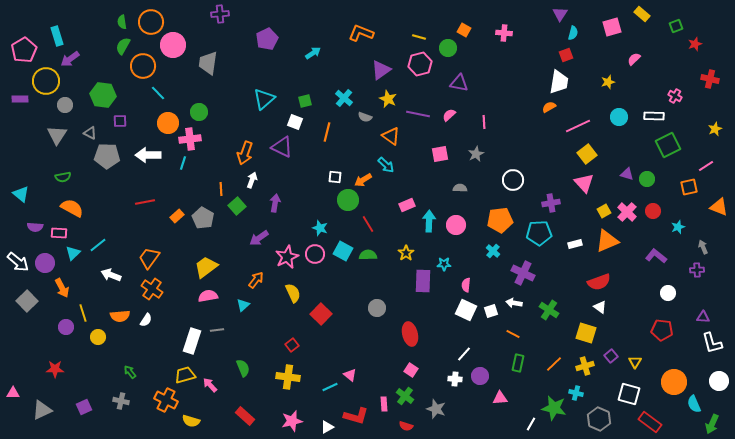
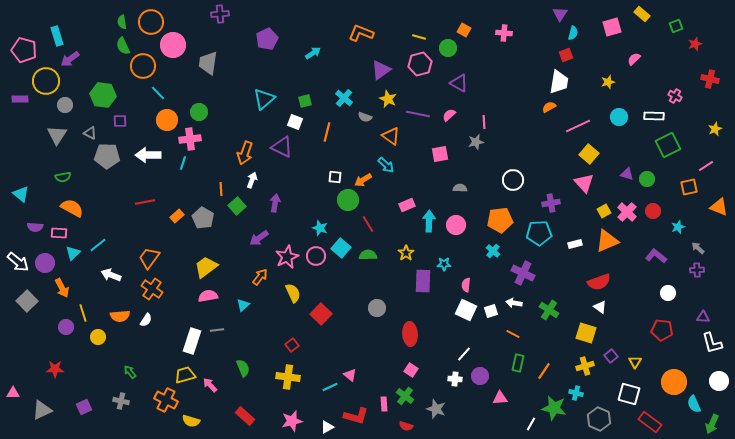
green semicircle at (123, 46): rotated 54 degrees counterclockwise
pink pentagon at (24, 50): rotated 25 degrees counterclockwise
purple triangle at (459, 83): rotated 18 degrees clockwise
orange circle at (168, 123): moved 1 px left, 3 px up
gray star at (476, 154): moved 12 px up; rotated 14 degrees clockwise
yellow square at (587, 154): moved 2 px right; rotated 12 degrees counterclockwise
gray arrow at (703, 247): moved 5 px left, 1 px down; rotated 24 degrees counterclockwise
cyan square at (343, 251): moved 2 px left, 3 px up; rotated 12 degrees clockwise
pink circle at (315, 254): moved 1 px right, 2 px down
orange arrow at (256, 280): moved 4 px right, 3 px up
red ellipse at (410, 334): rotated 10 degrees clockwise
orange line at (554, 364): moved 10 px left, 7 px down; rotated 12 degrees counterclockwise
